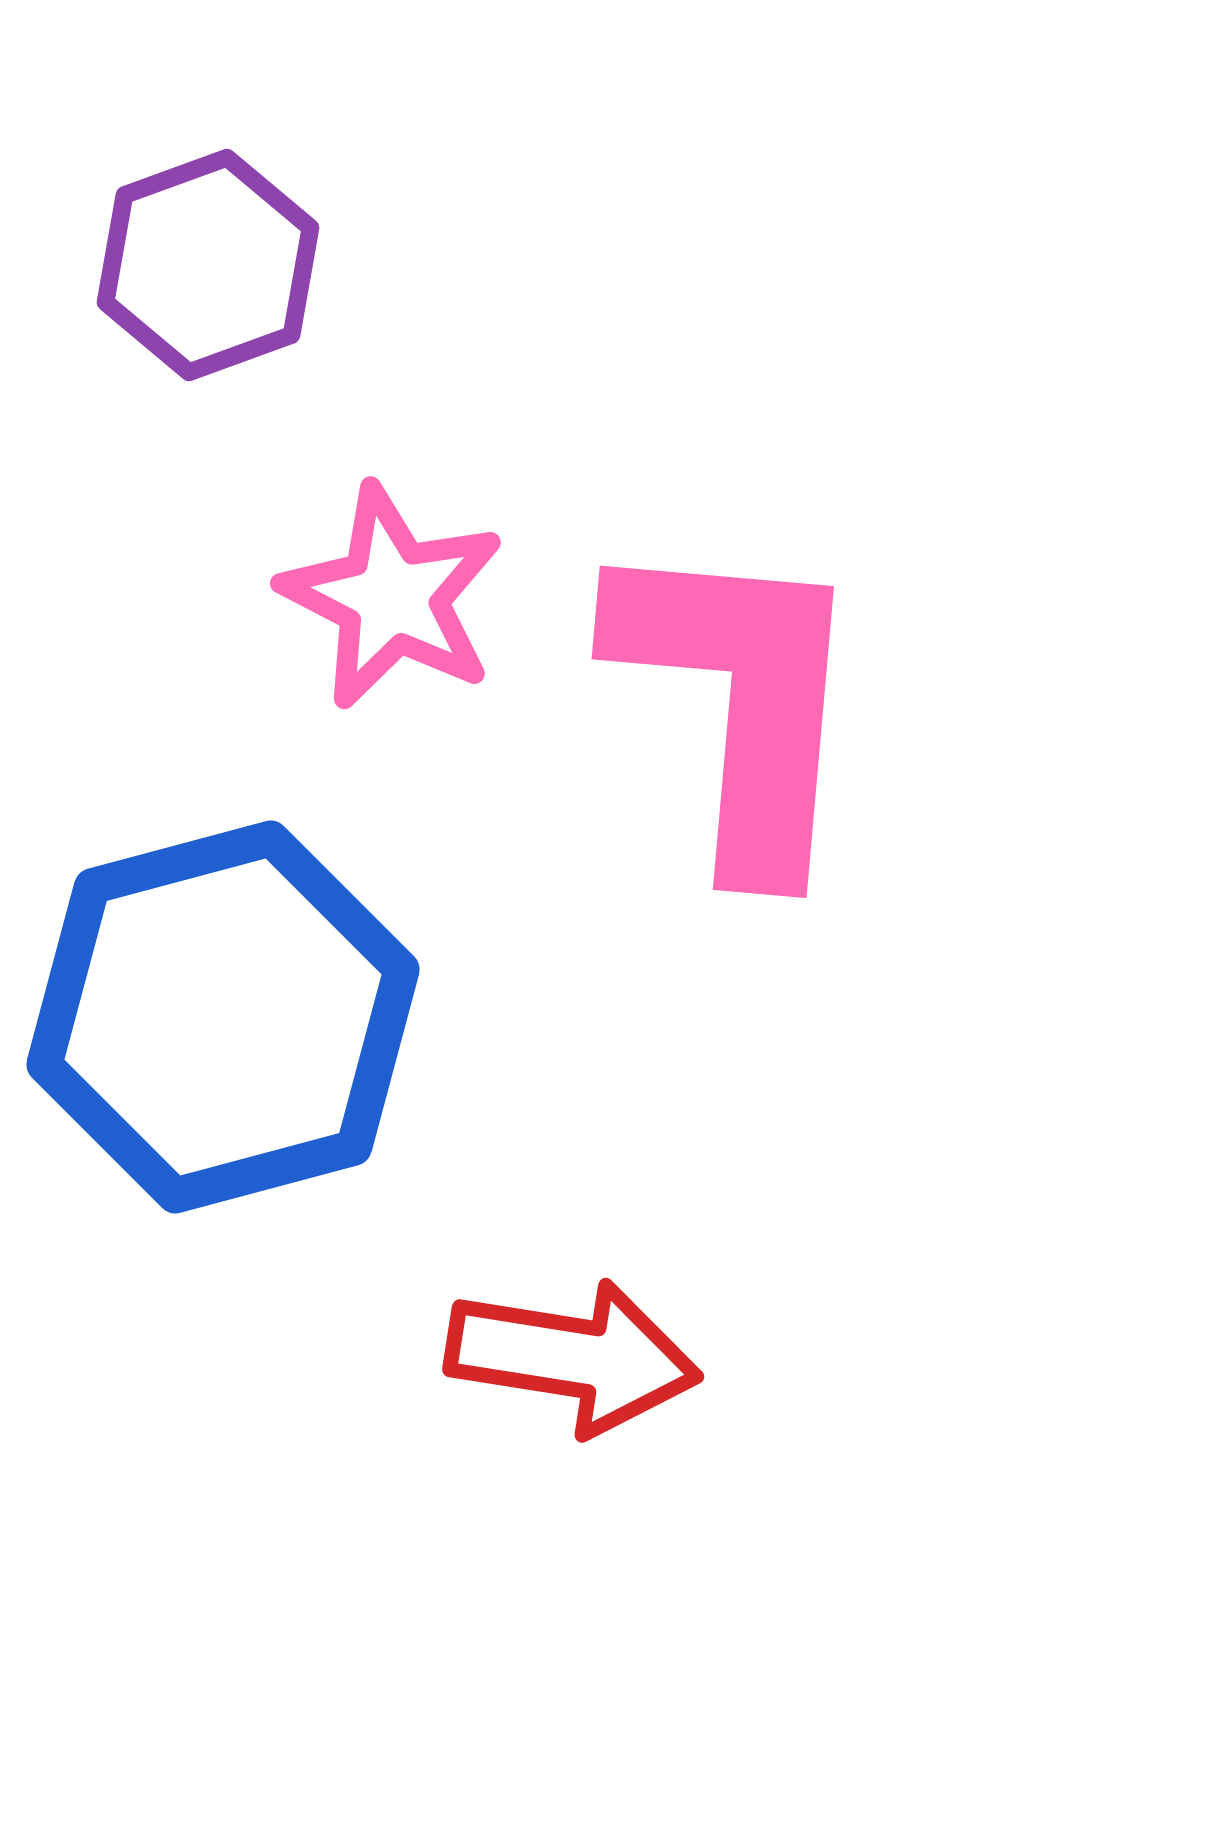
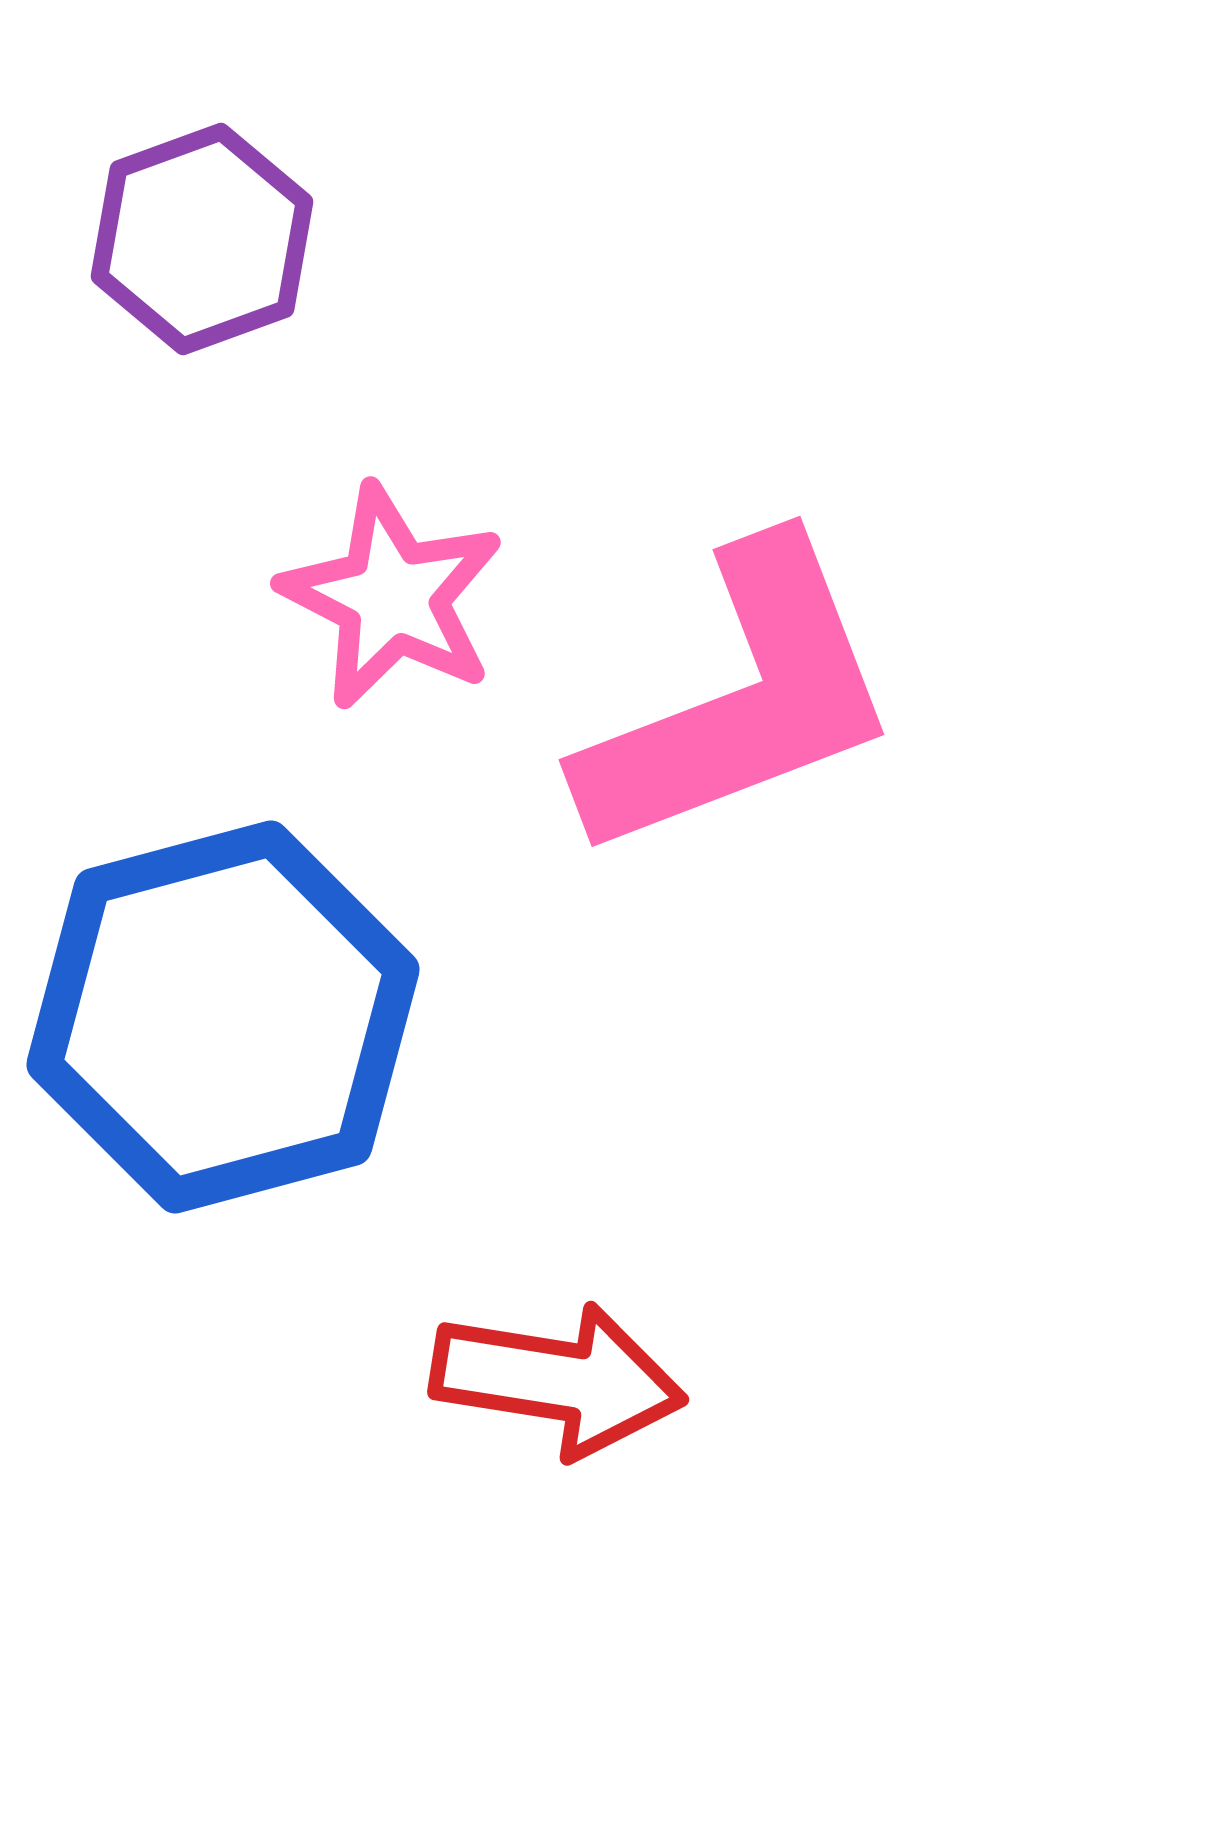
purple hexagon: moved 6 px left, 26 px up
pink L-shape: rotated 64 degrees clockwise
red arrow: moved 15 px left, 23 px down
